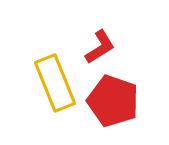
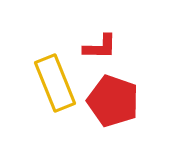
red L-shape: rotated 33 degrees clockwise
